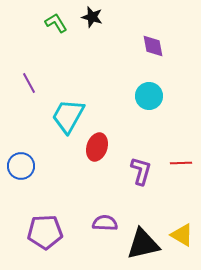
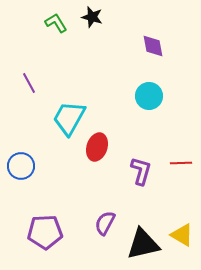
cyan trapezoid: moved 1 px right, 2 px down
purple semicircle: rotated 65 degrees counterclockwise
